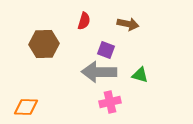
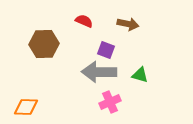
red semicircle: rotated 84 degrees counterclockwise
pink cross: rotated 10 degrees counterclockwise
